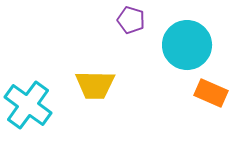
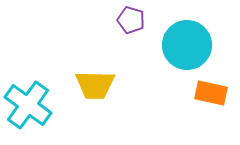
orange rectangle: rotated 12 degrees counterclockwise
